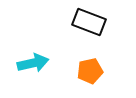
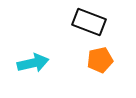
orange pentagon: moved 10 px right, 11 px up
